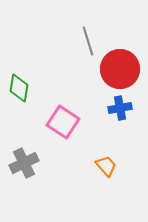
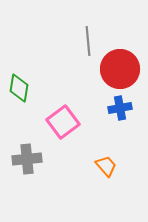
gray line: rotated 12 degrees clockwise
pink square: rotated 20 degrees clockwise
gray cross: moved 3 px right, 4 px up; rotated 20 degrees clockwise
